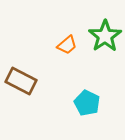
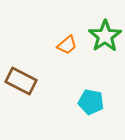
cyan pentagon: moved 4 px right, 1 px up; rotated 15 degrees counterclockwise
